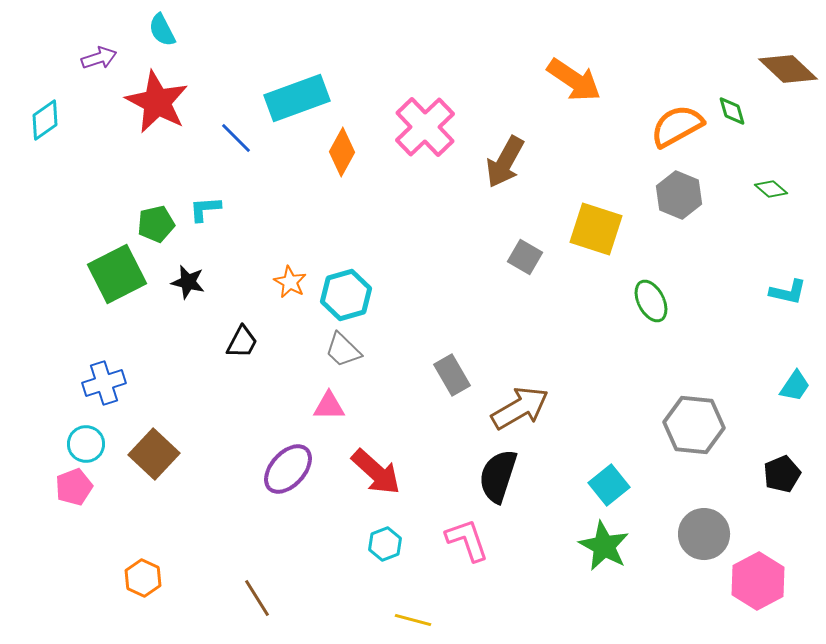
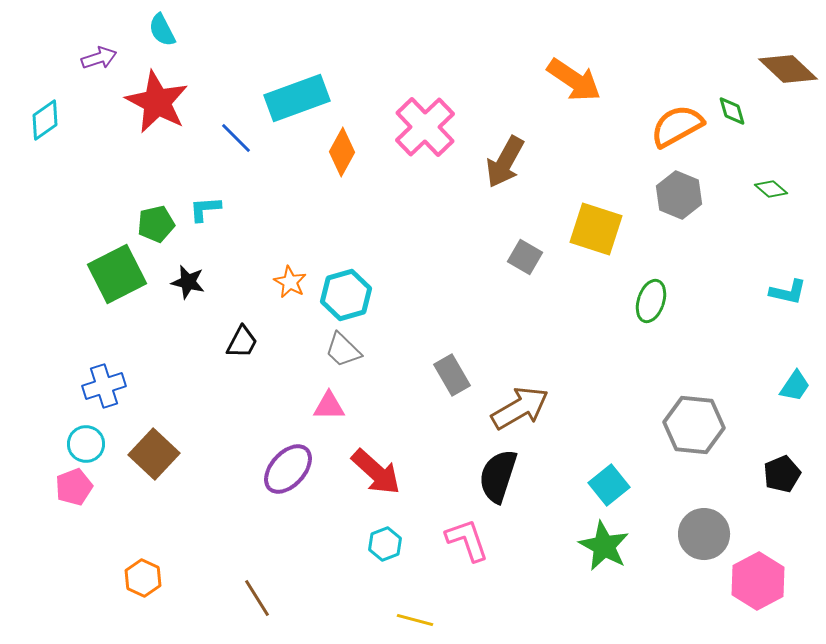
green ellipse at (651, 301): rotated 45 degrees clockwise
blue cross at (104, 383): moved 3 px down
yellow line at (413, 620): moved 2 px right
